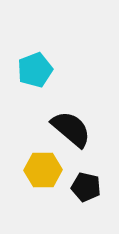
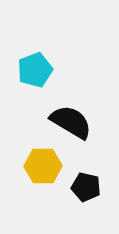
black semicircle: moved 7 px up; rotated 9 degrees counterclockwise
yellow hexagon: moved 4 px up
